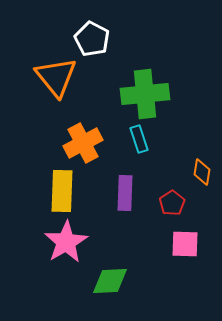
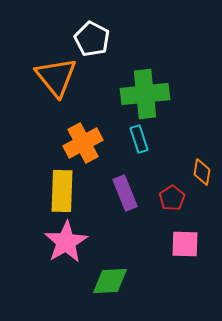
purple rectangle: rotated 24 degrees counterclockwise
red pentagon: moved 5 px up
